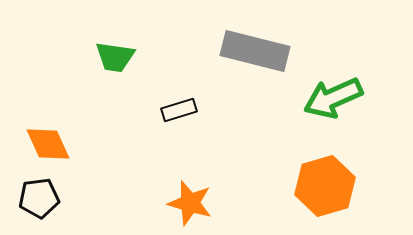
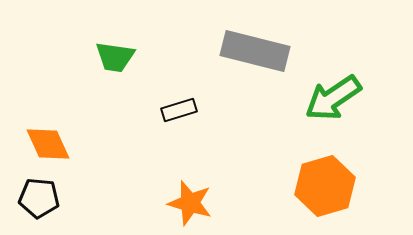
green arrow: rotated 10 degrees counterclockwise
black pentagon: rotated 12 degrees clockwise
